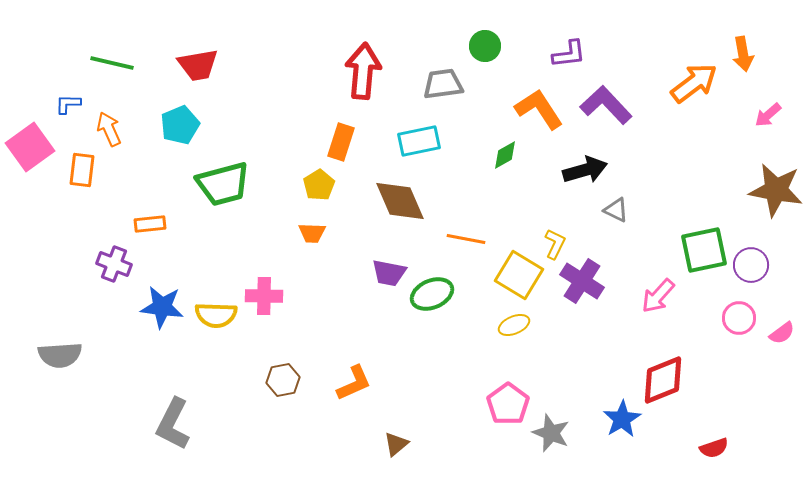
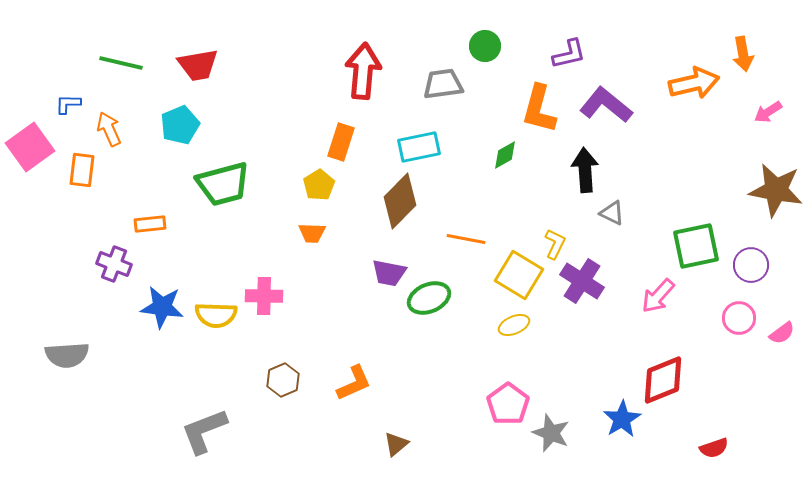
purple L-shape at (569, 54): rotated 6 degrees counterclockwise
green line at (112, 63): moved 9 px right
orange arrow at (694, 83): rotated 24 degrees clockwise
purple L-shape at (606, 105): rotated 8 degrees counterclockwise
orange L-shape at (539, 109): rotated 132 degrees counterclockwise
pink arrow at (768, 115): moved 3 px up; rotated 8 degrees clockwise
cyan rectangle at (419, 141): moved 6 px down
black arrow at (585, 170): rotated 78 degrees counterclockwise
brown diamond at (400, 201): rotated 68 degrees clockwise
gray triangle at (616, 210): moved 4 px left, 3 px down
green square at (704, 250): moved 8 px left, 4 px up
green ellipse at (432, 294): moved 3 px left, 4 px down
gray semicircle at (60, 355): moved 7 px right
brown hexagon at (283, 380): rotated 12 degrees counterclockwise
gray L-shape at (173, 424): moved 31 px right, 7 px down; rotated 42 degrees clockwise
